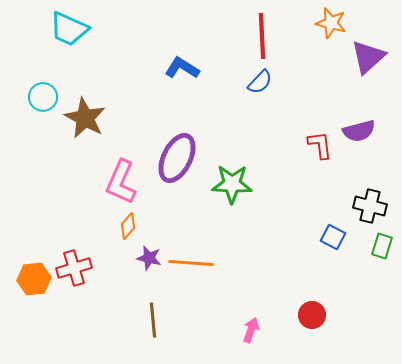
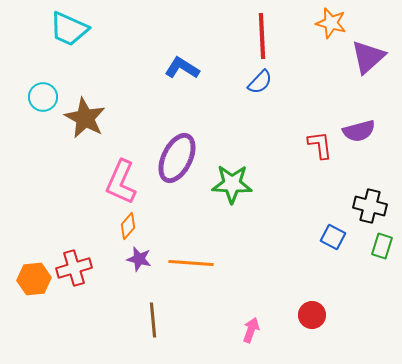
purple star: moved 10 px left, 1 px down
